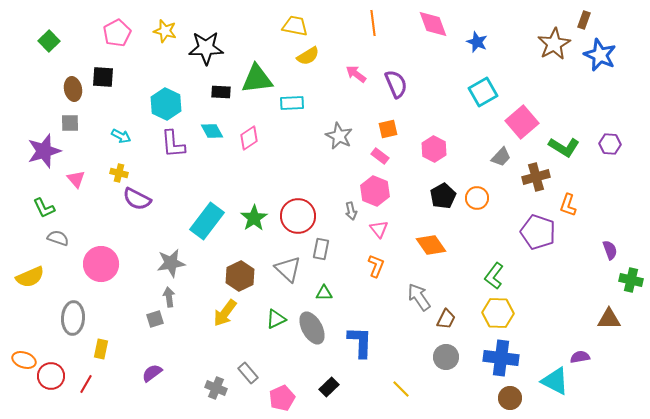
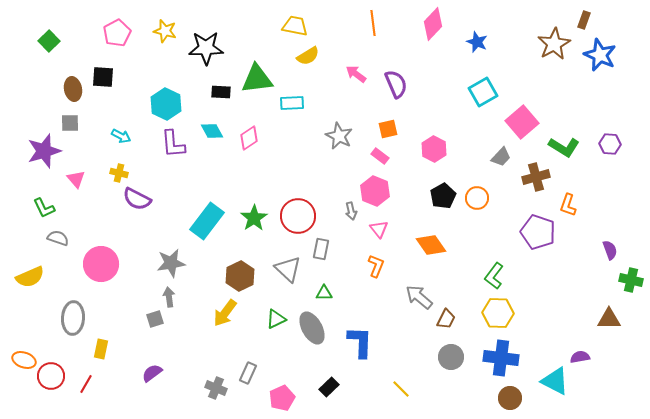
pink diamond at (433, 24): rotated 64 degrees clockwise
gray arrow at (419, 297): rotated 16 degrees counterclockwise
gray circle at (446, 357): moved 5 px right
gray rectangle at (248, 373): rotated 65 degrees clockwise
